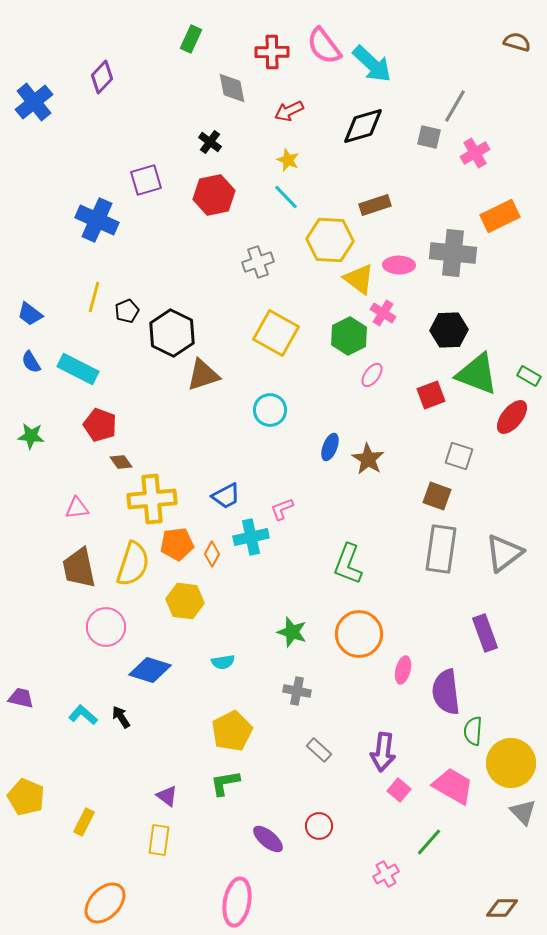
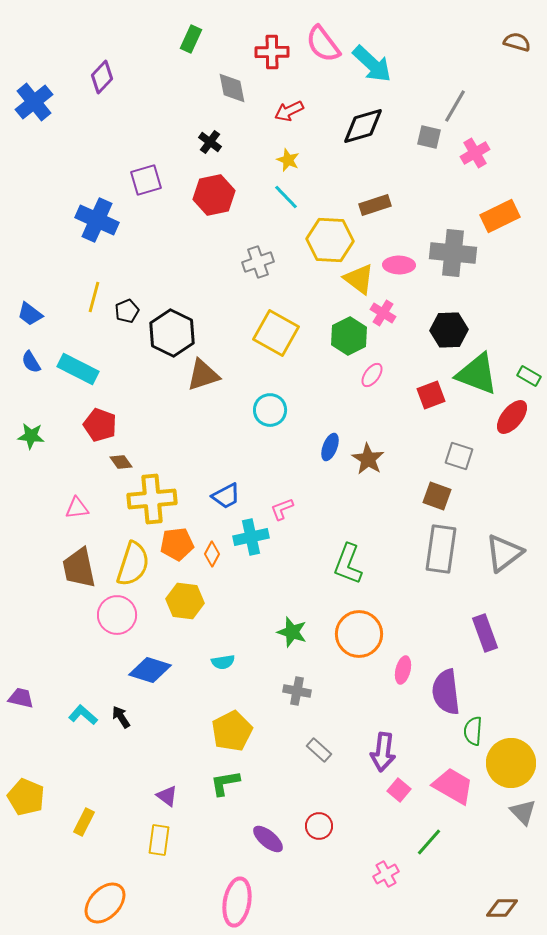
pink semicircle at (324, 46): moved 1 px left, 2 px up
pink circle at (106, 627): moved 11 px right, 12 px up
